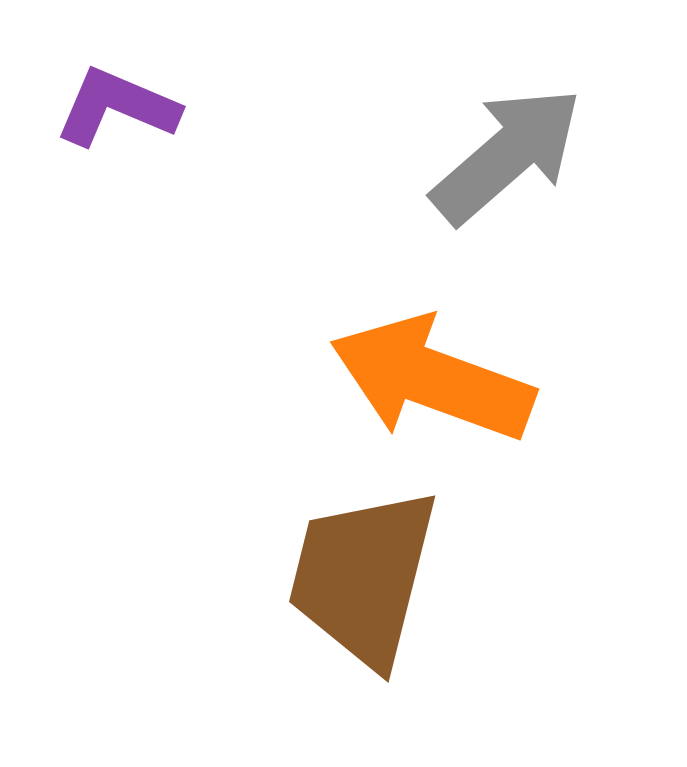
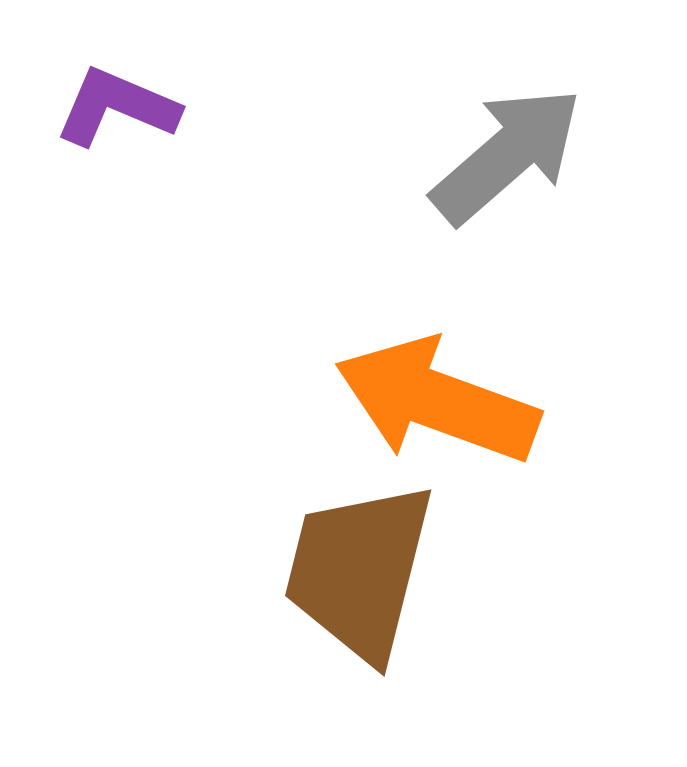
orange arrow: moved 5 px right, 22 px down
brown trapezoid: moved 4 px left, 6 px up
